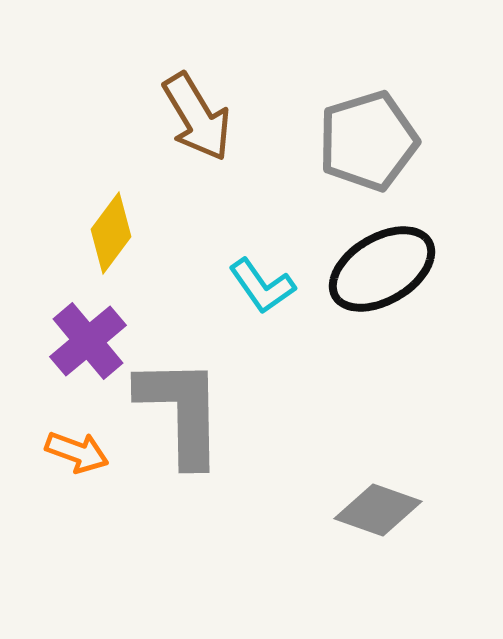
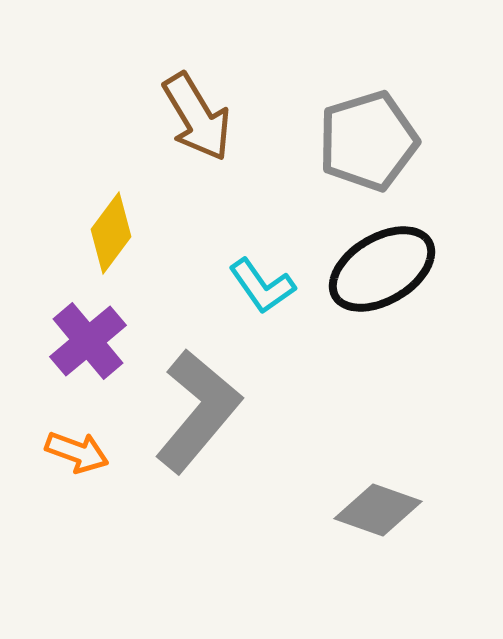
gray L-shape: moved 17 px right; rotated 41 degrees clockwise
